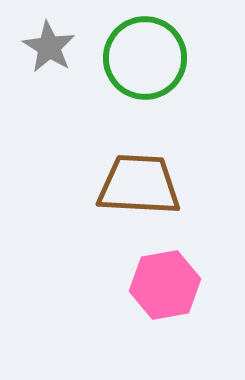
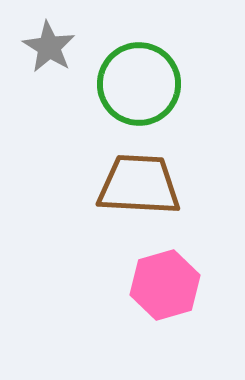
green circle: moved 6 px left, 26 px down
pink hexagon: rotated 6 degrees counterclockwise
